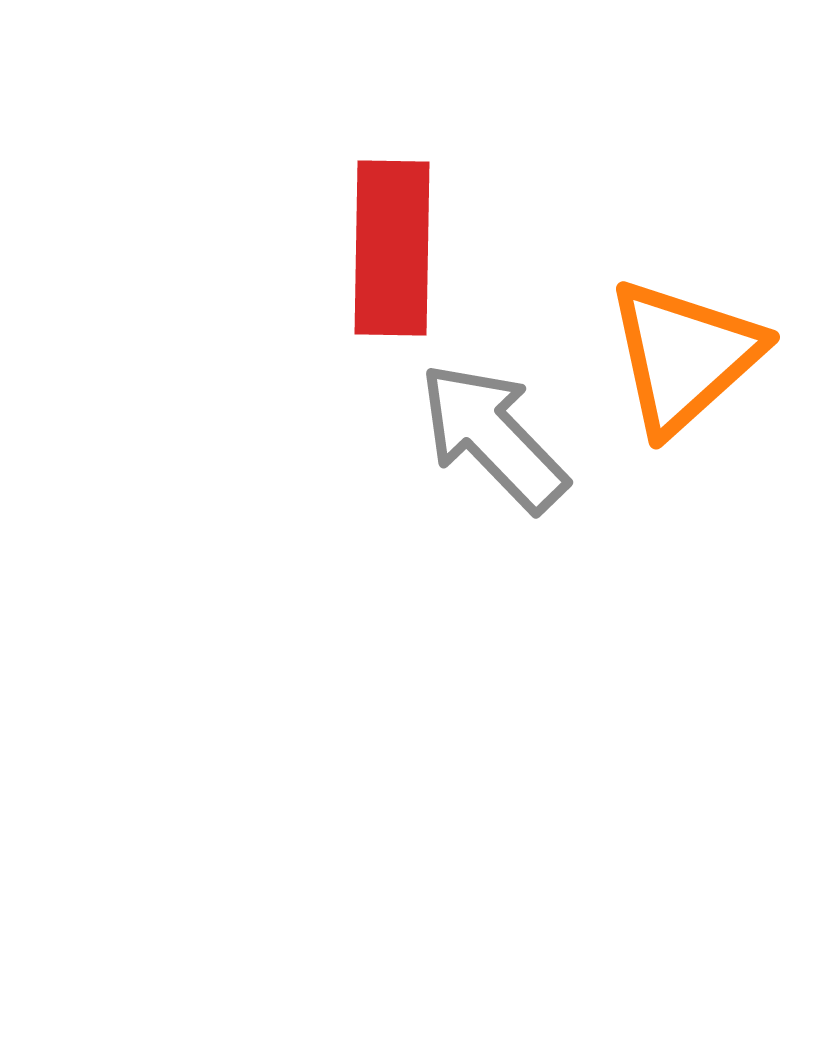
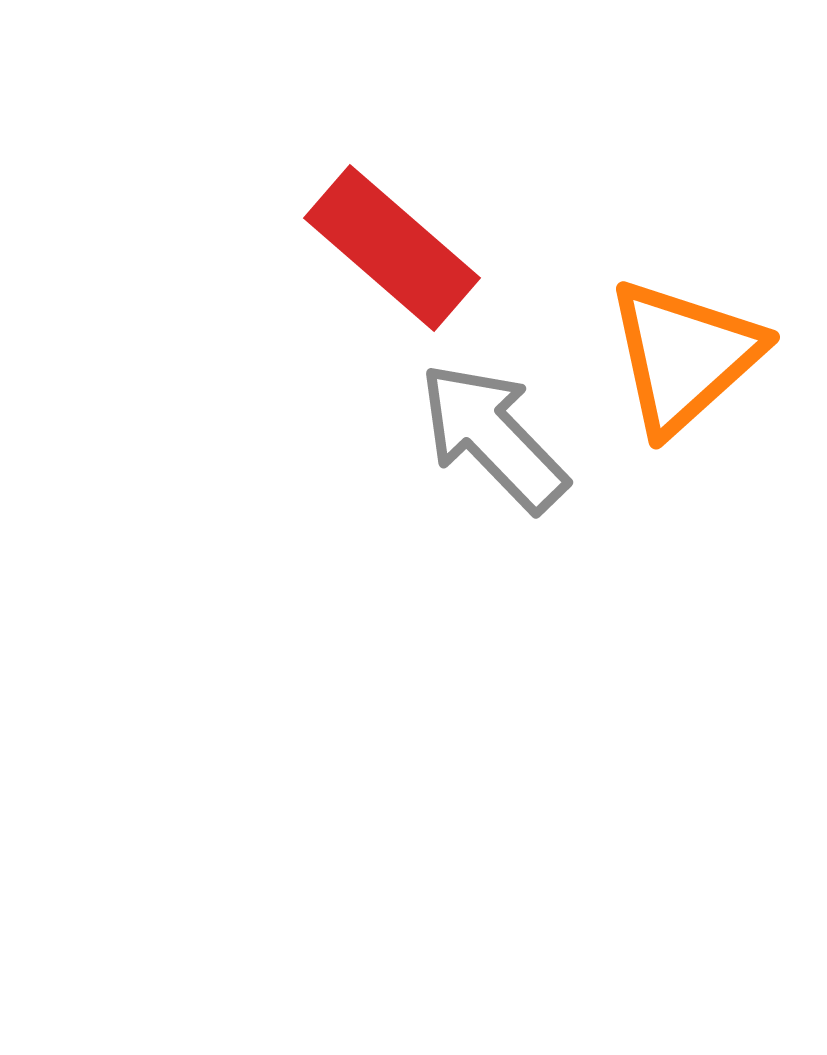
red rectangle: rotated 50 degrees counterclockwise
